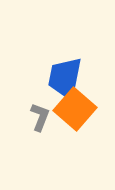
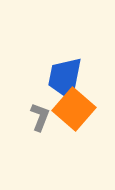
orange square: moved 1 px left
